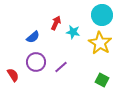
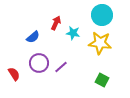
cyan star: moved 1 px down
yellow star: rotated 25 degrees counterclockwise
purple circle: moved 3 px right, 1 px down
red semicircle: moved 1 px right, 1 px up
